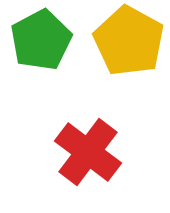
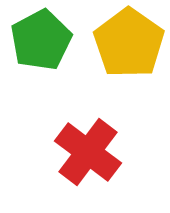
yellow pentagon: moved 2 px down; rotated 6 degrees clockwise
